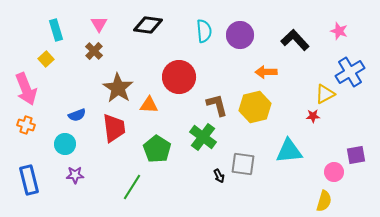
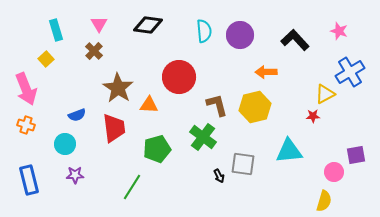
green pentagon: rotated 24 degrees clockwise
